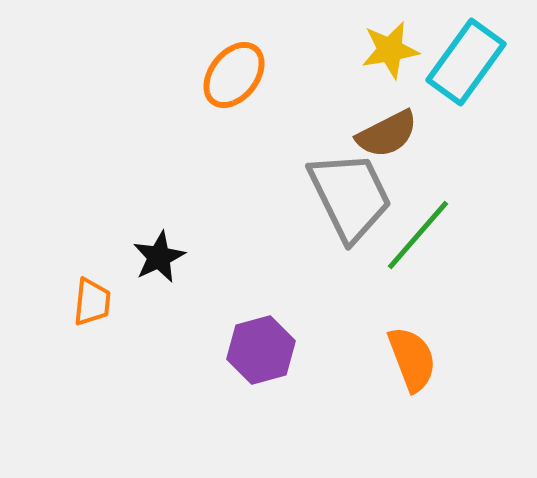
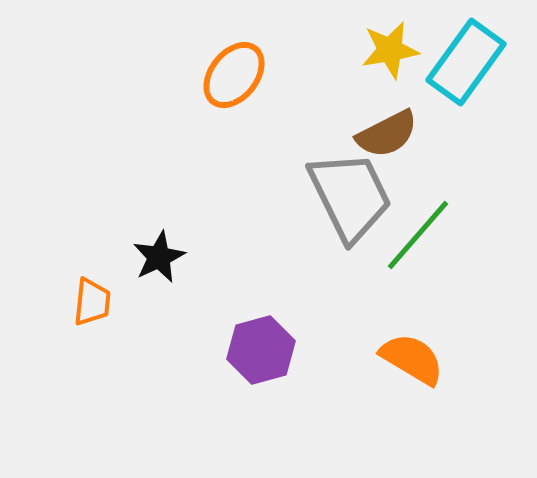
orange semicircle: rotated 38 degrees counterclockwise
